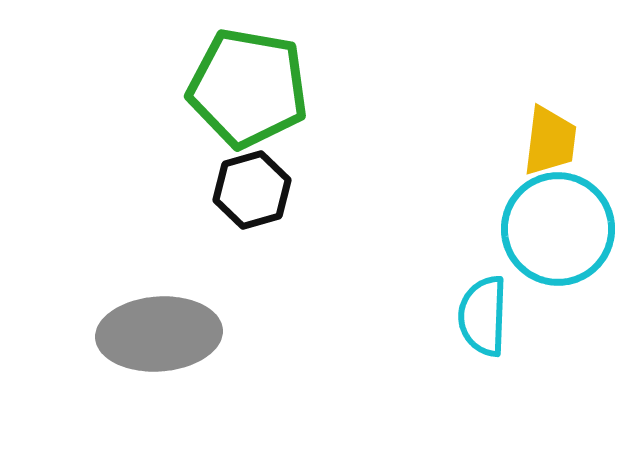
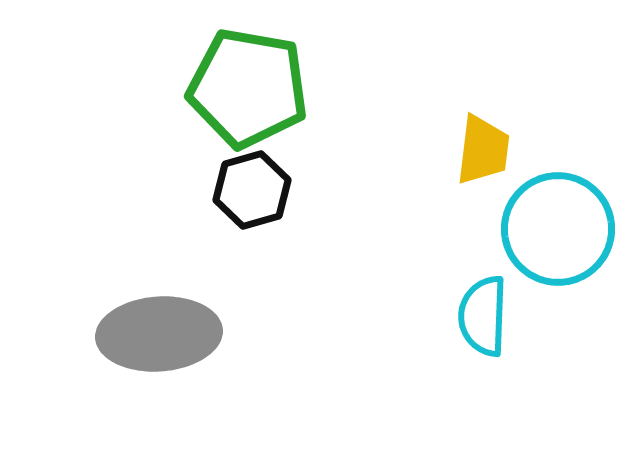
yellow trapezoid: moved 67 px left, 9 px down
